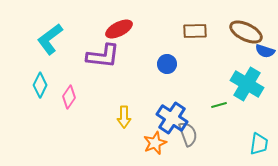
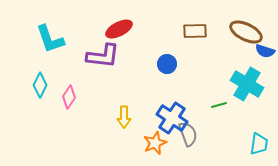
cyan L-shape: rotated 72 degrees counterclockwise
